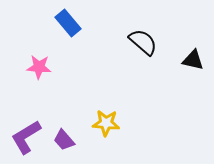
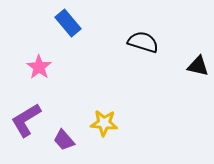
black semicircle: rotated 24 degrees counterclockwise
black triangle: moved 5 px right, 6 px down
pink star: rotated 30 degrees clockwise
yellow star: moved 2 px left
purple L-shape: moved 17 px up
